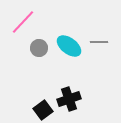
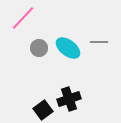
pink line: moved 4 px up
cyan ellipse: moved 1 px left, 2 px down
